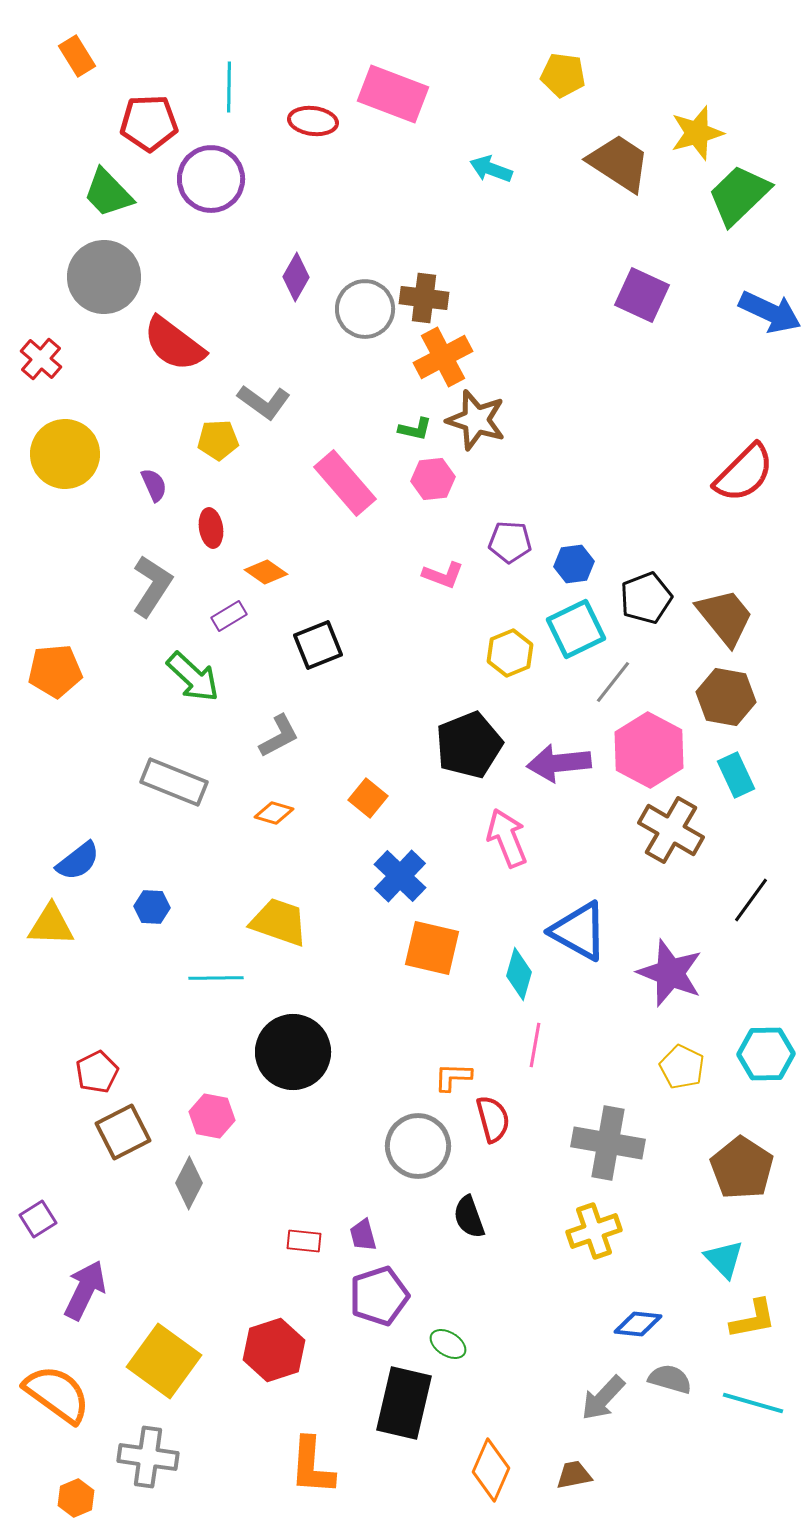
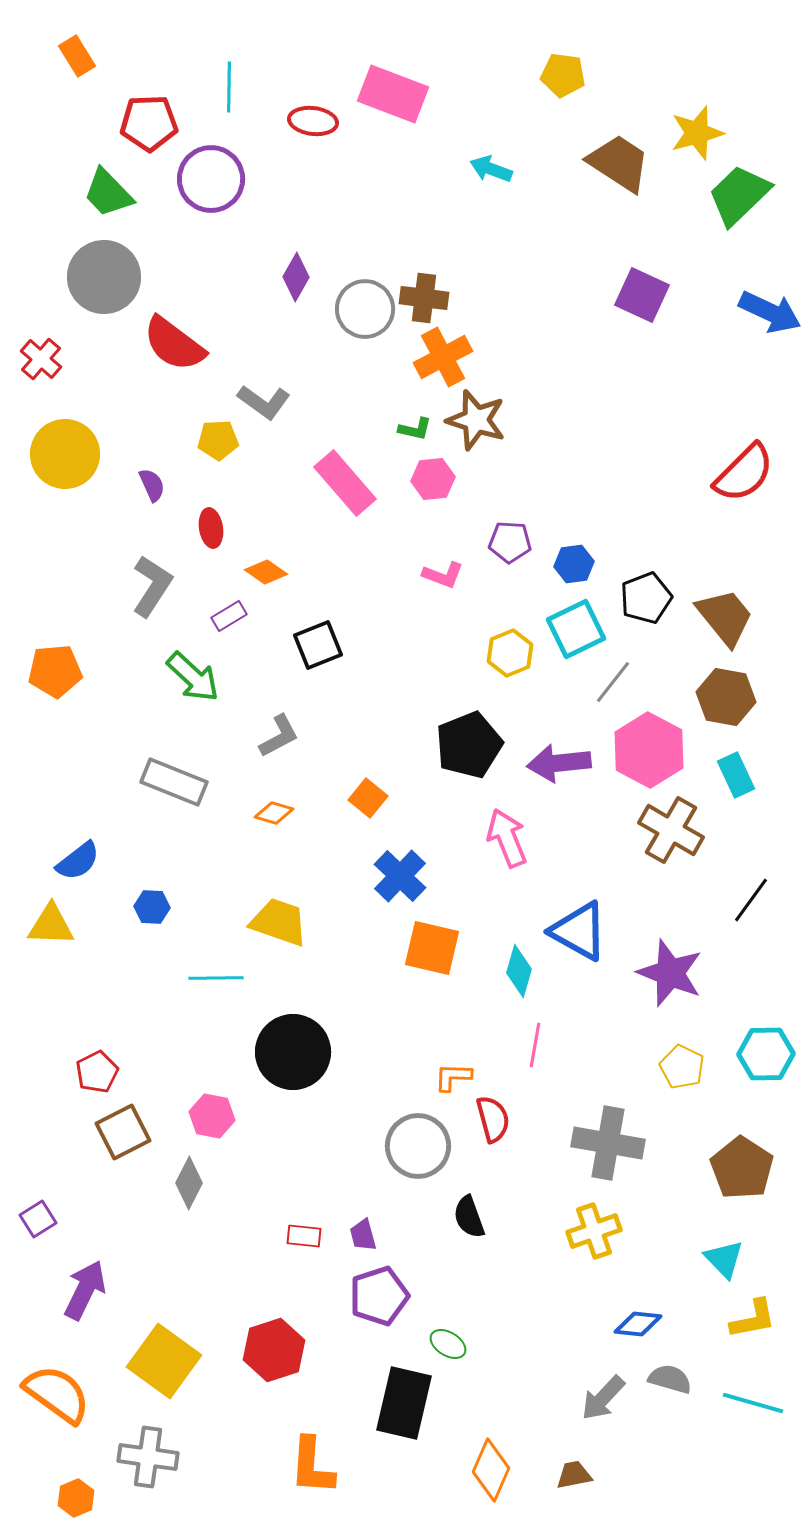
purple semicircle at (154, 485): moved 2 px left
cyan diamond at (519, 974): moved 3 px up
red rectangle at (304, 1241): moved 5 px up
